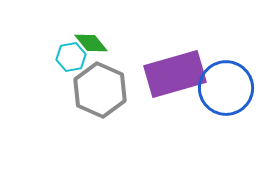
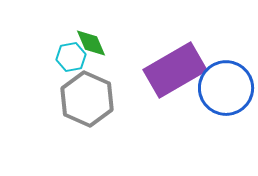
green diamond: rotated 16 degrees clockwise
purple rectangle: moved 4 px up; rotated 14 degrees counterclockwise
gray hexagon: moved 13 px left, 9 px down
